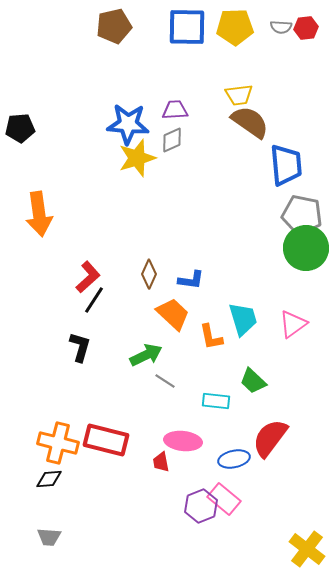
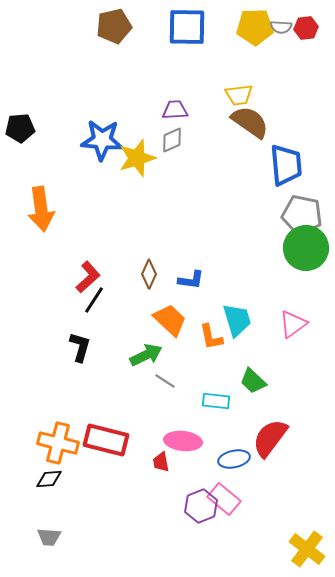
yellow pentagon: moved 20 px right
blue star: moved 26 px left, 16 px down
orange arrow: moved 2 px right, 5 px up
orange trapezoid: moved 3 px left, 6 px down
cyan trapezoid: moved 6 px left, 1 px down
